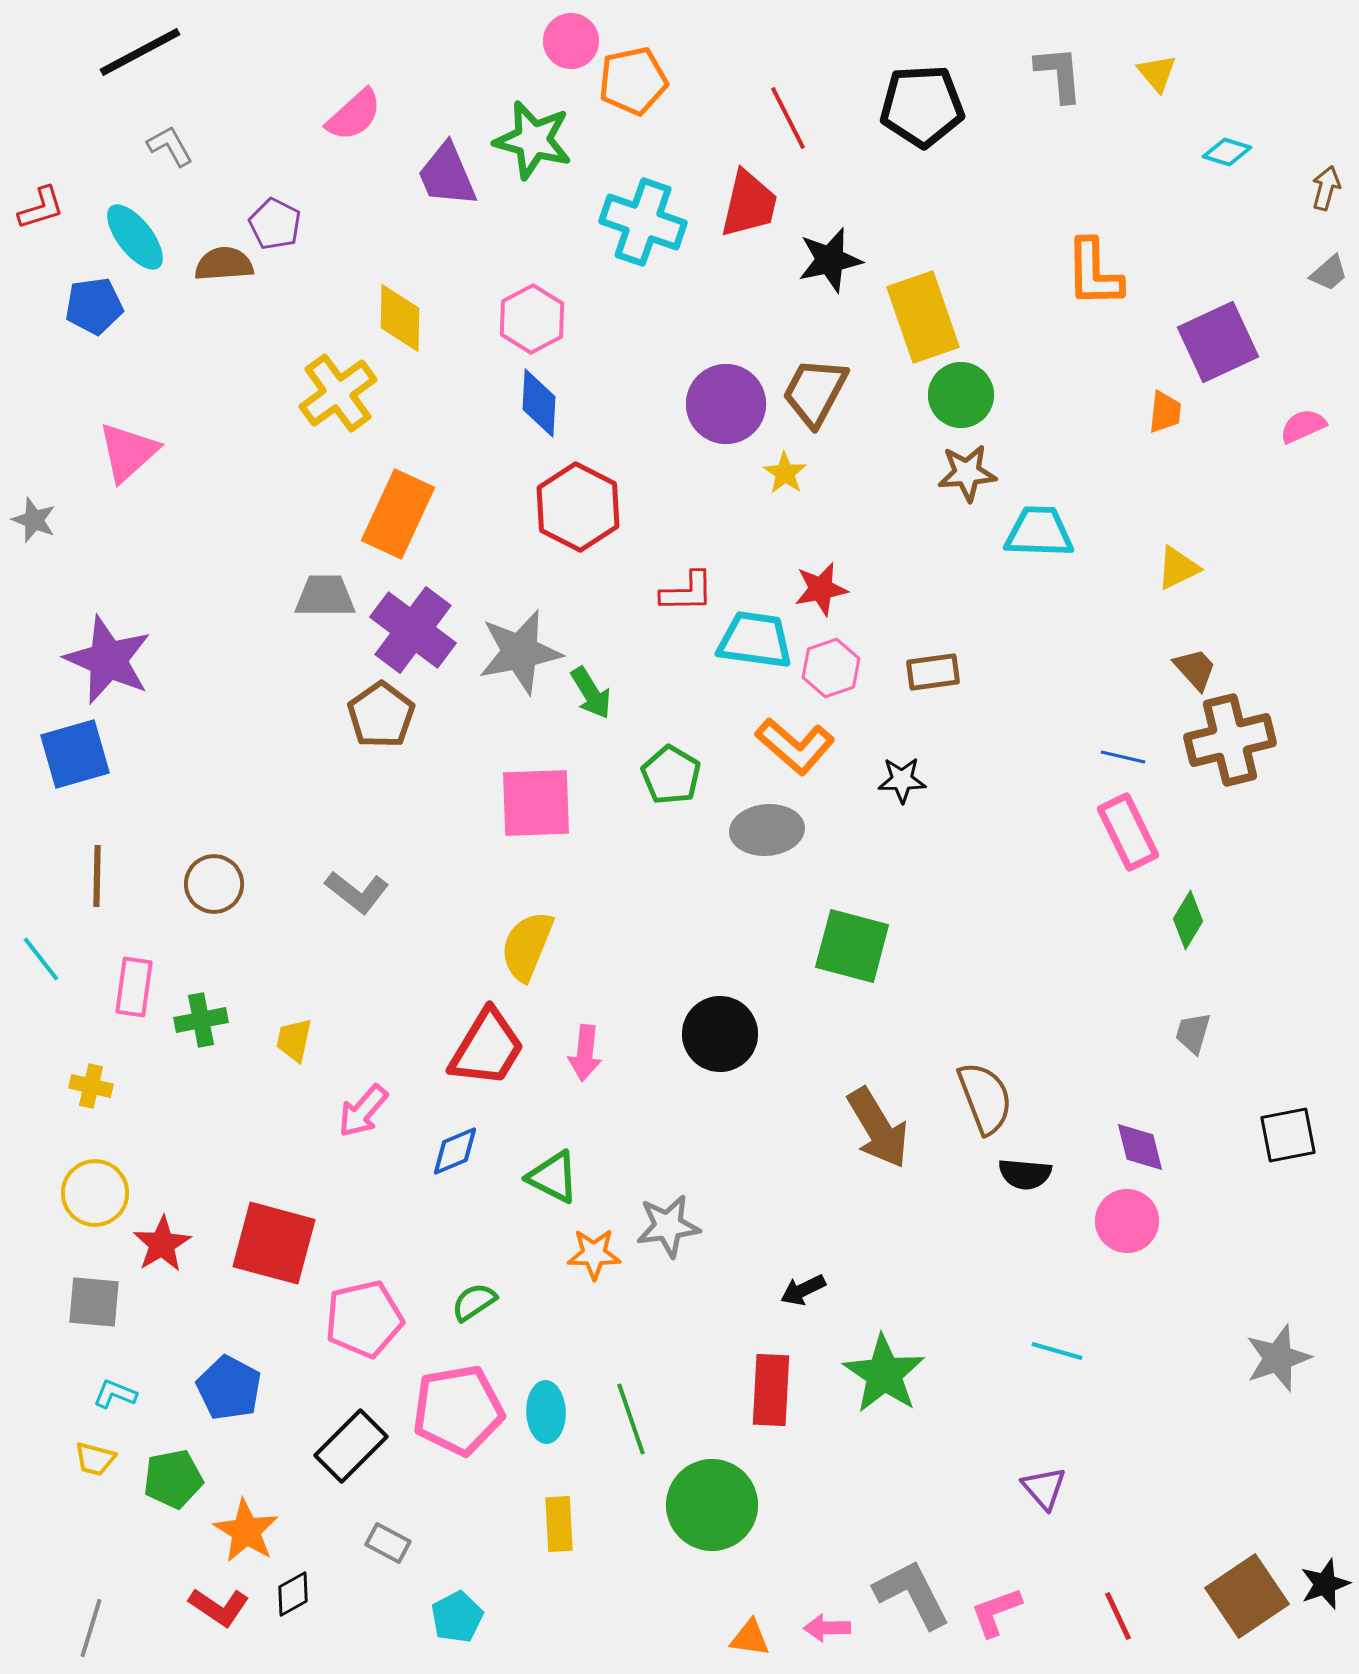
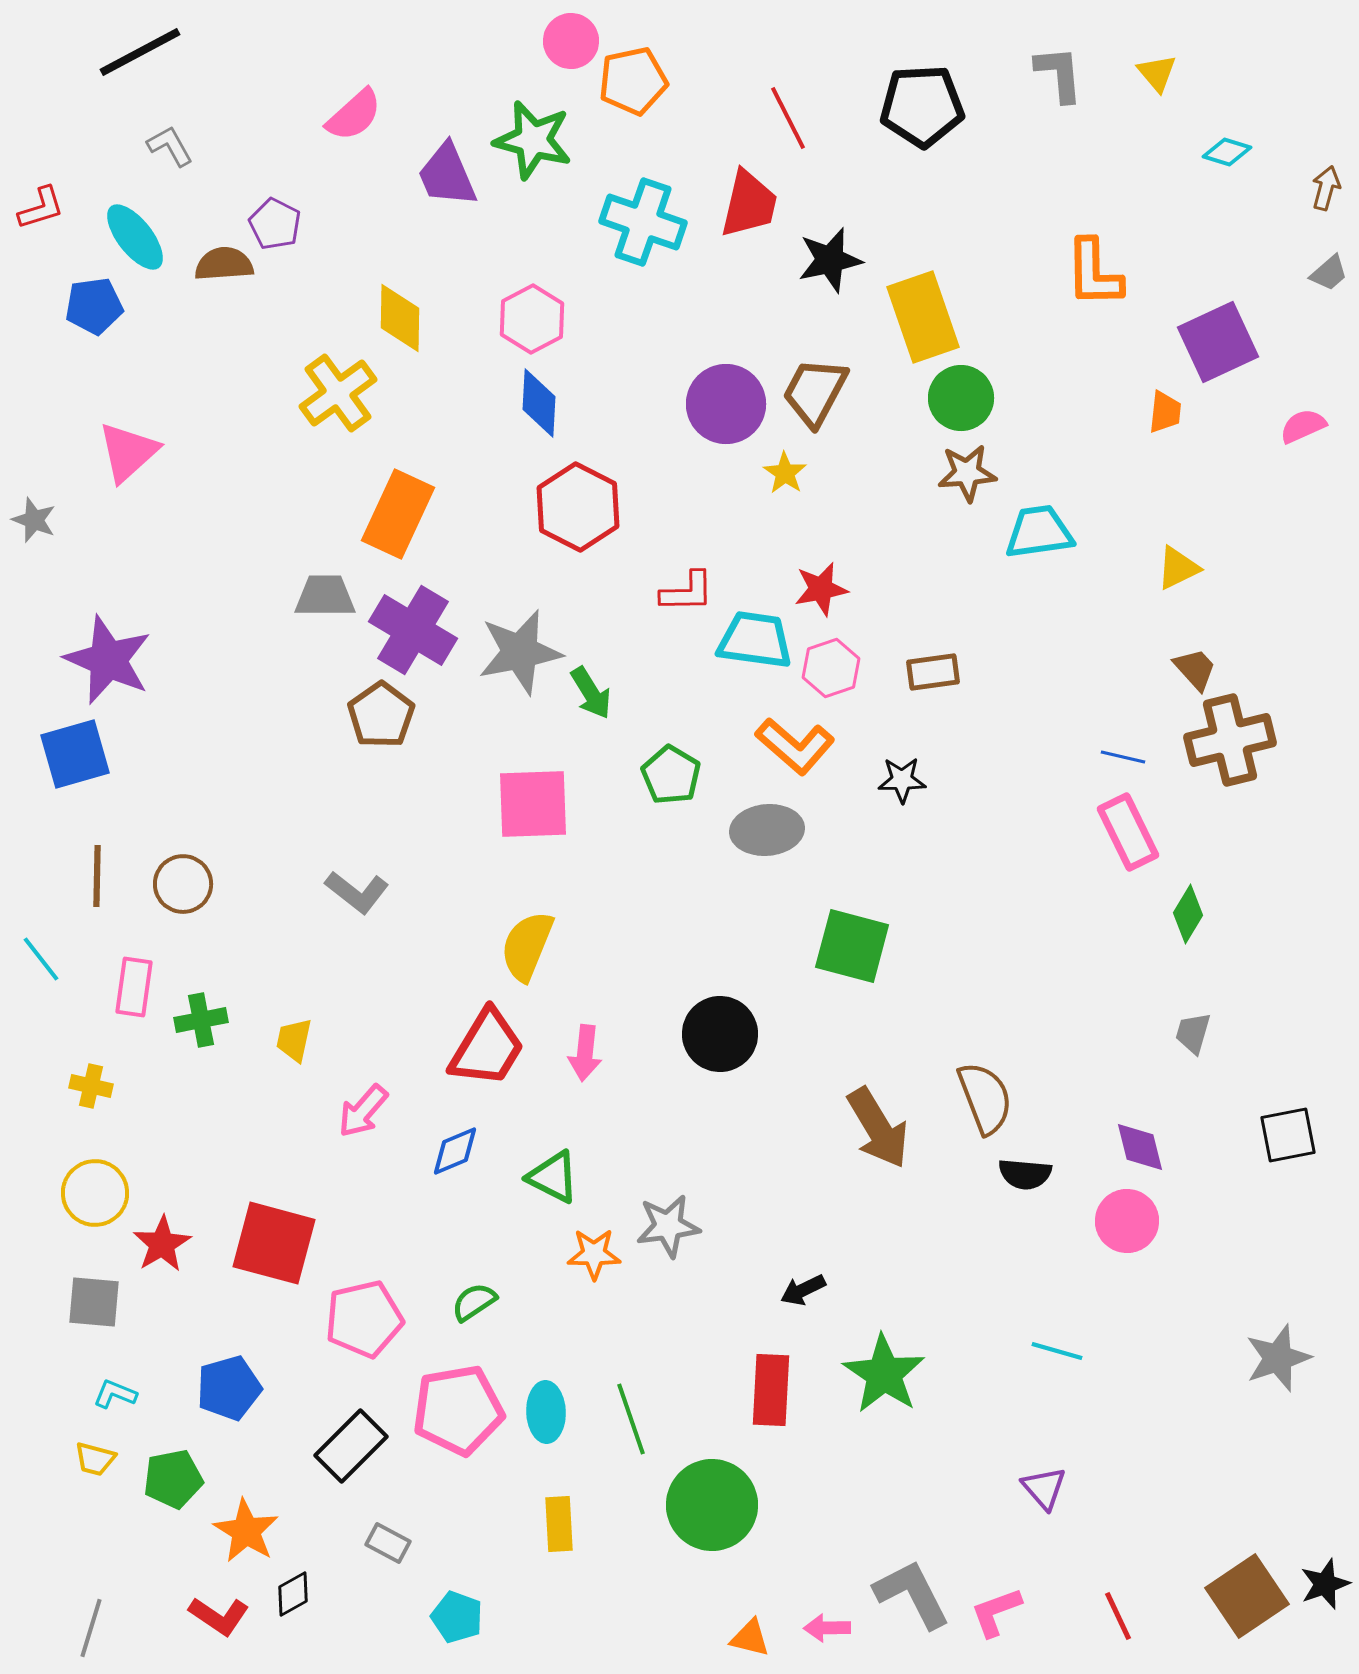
green circle at (961, 395): moved 3 px down
cyan trapezoid at (1039, 532): rotated 10 degrees counterclockwise
purple cross at (413, 630): rotated 6 degrees counterclockwise
pink square at (536, 803): moved 3 px left, 1 px down
brown circle at (214, 884): moved 31 px left
green diamond at (1188, 920): moved 6 px up
blue pentagon at (229, 1388): rotated 28 degrees clockwise
red L-shape at (219, 1607): moved 9 px down
cyan pentagon at (457, 1617): rotated 24 degrees counterclockwise
orange triangle at (750, 1638): rotated 6 degrees clockwise
